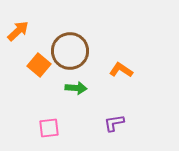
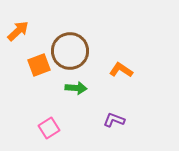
orange square: rotated 30 degrees clockwise
purple L-shape: moved 3 px up; rotated 30 degrees clockwise
pink square: rotated 25 degrees counterclockwise
